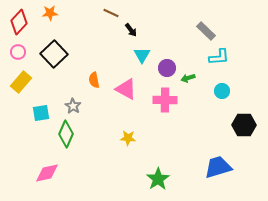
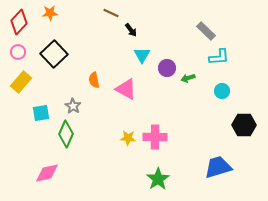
pink cross: moved 10 px left, 37 px down
